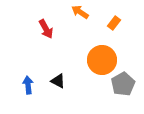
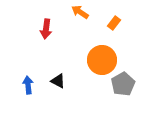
red arrow: rotated 36 degrees clockwise
